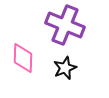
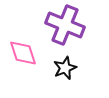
pink diamond: moved 5 px up; rotated 20 degrees counterclockwise
